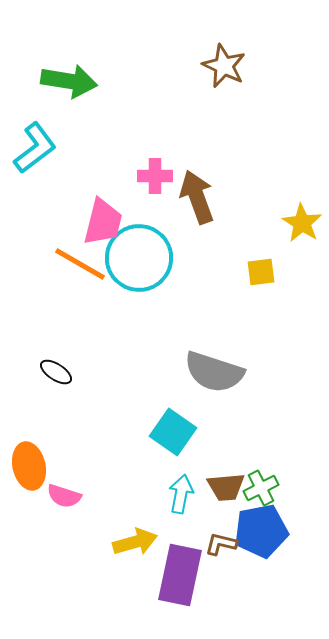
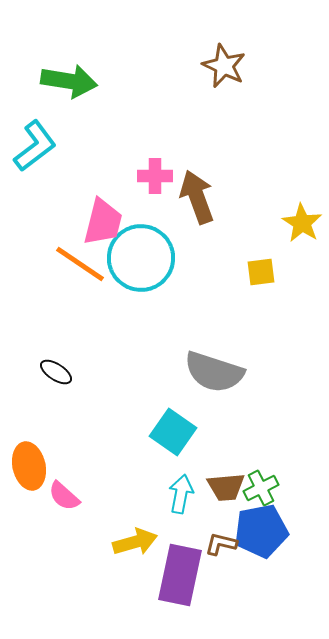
cyan L-shape: moved 2 px up
cyan circle: moved 2 px right
orange line: rotated 4 degrees clockwise
pink semicircle: rotated 24 degrees clockwise
